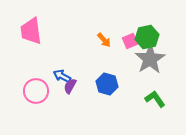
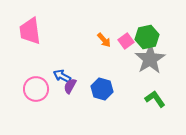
pink trapezoid: moved 1 px left
pink square: moved 4 px left; rotated 14 degrees counterclockwise
blue hexagon: moved 5 px left, 5 px down
pink circle: moved 2 px up
